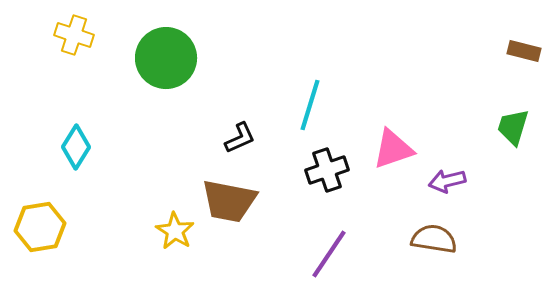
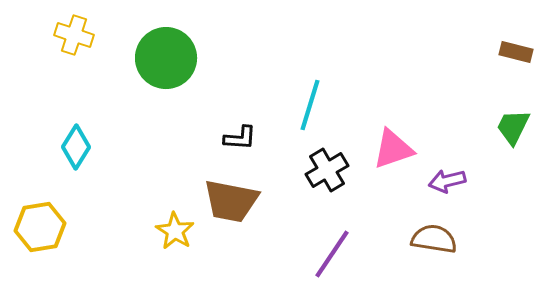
brown rectangle: moved 8 px left, 1 px down
green trapezoid: rotated 9 degrees clockwise
black L-shape: rotated 28 degrees clockwise
black cross: rotated 12 degrees counterclockwise
brown trapezoid: moved 2 px right
purple line: moved 3 px right
